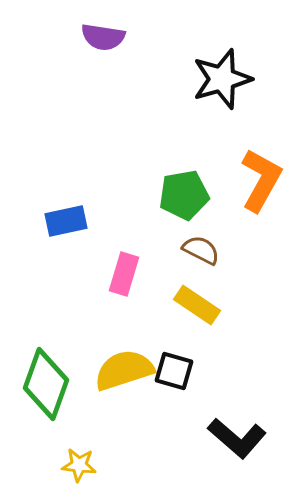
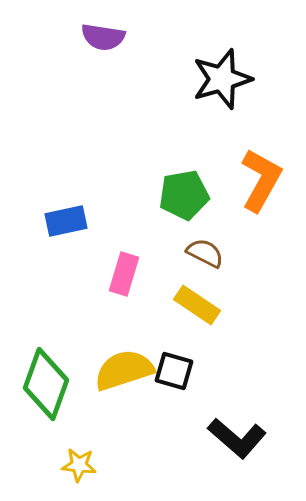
brown semicircle: moved 4 px right, 3 px down
